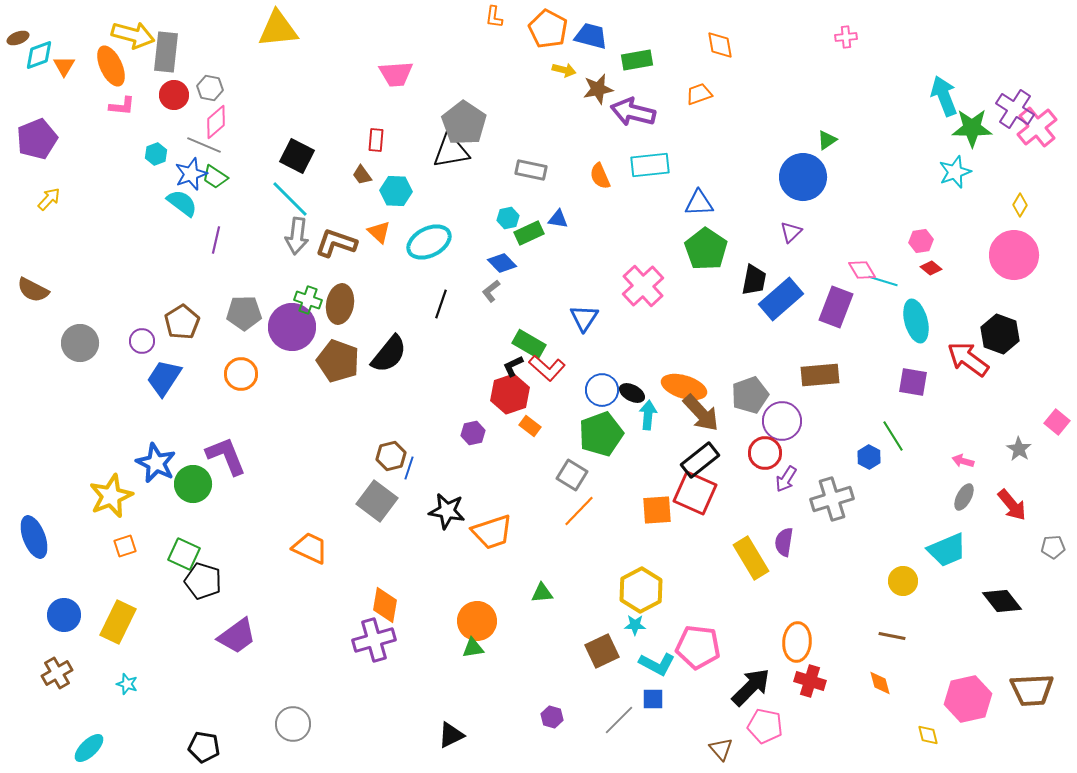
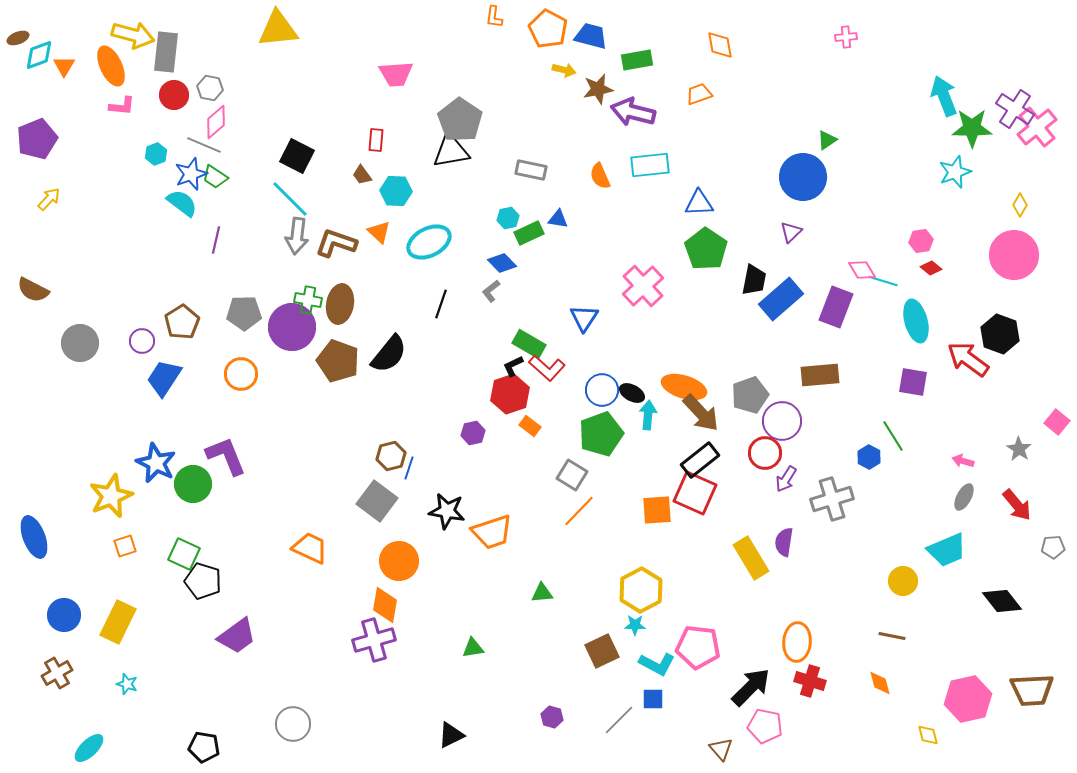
gray pentagon at (464, 123): moved 4 px left, 3 px up
green cross at (308, 300): rotated 8 degrees counterclockwise
red arrow at (1012, 505): moved 5 px right
orange circle at (477, 621): moved 78 px left, 60 px up
